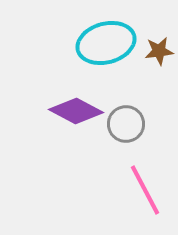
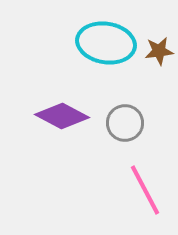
cyan ellipse: rotated 24 degrees clockwise
purple diamond: moved 14 px left, 5 px down
gray circle: moved 1 px left, 1 px up
